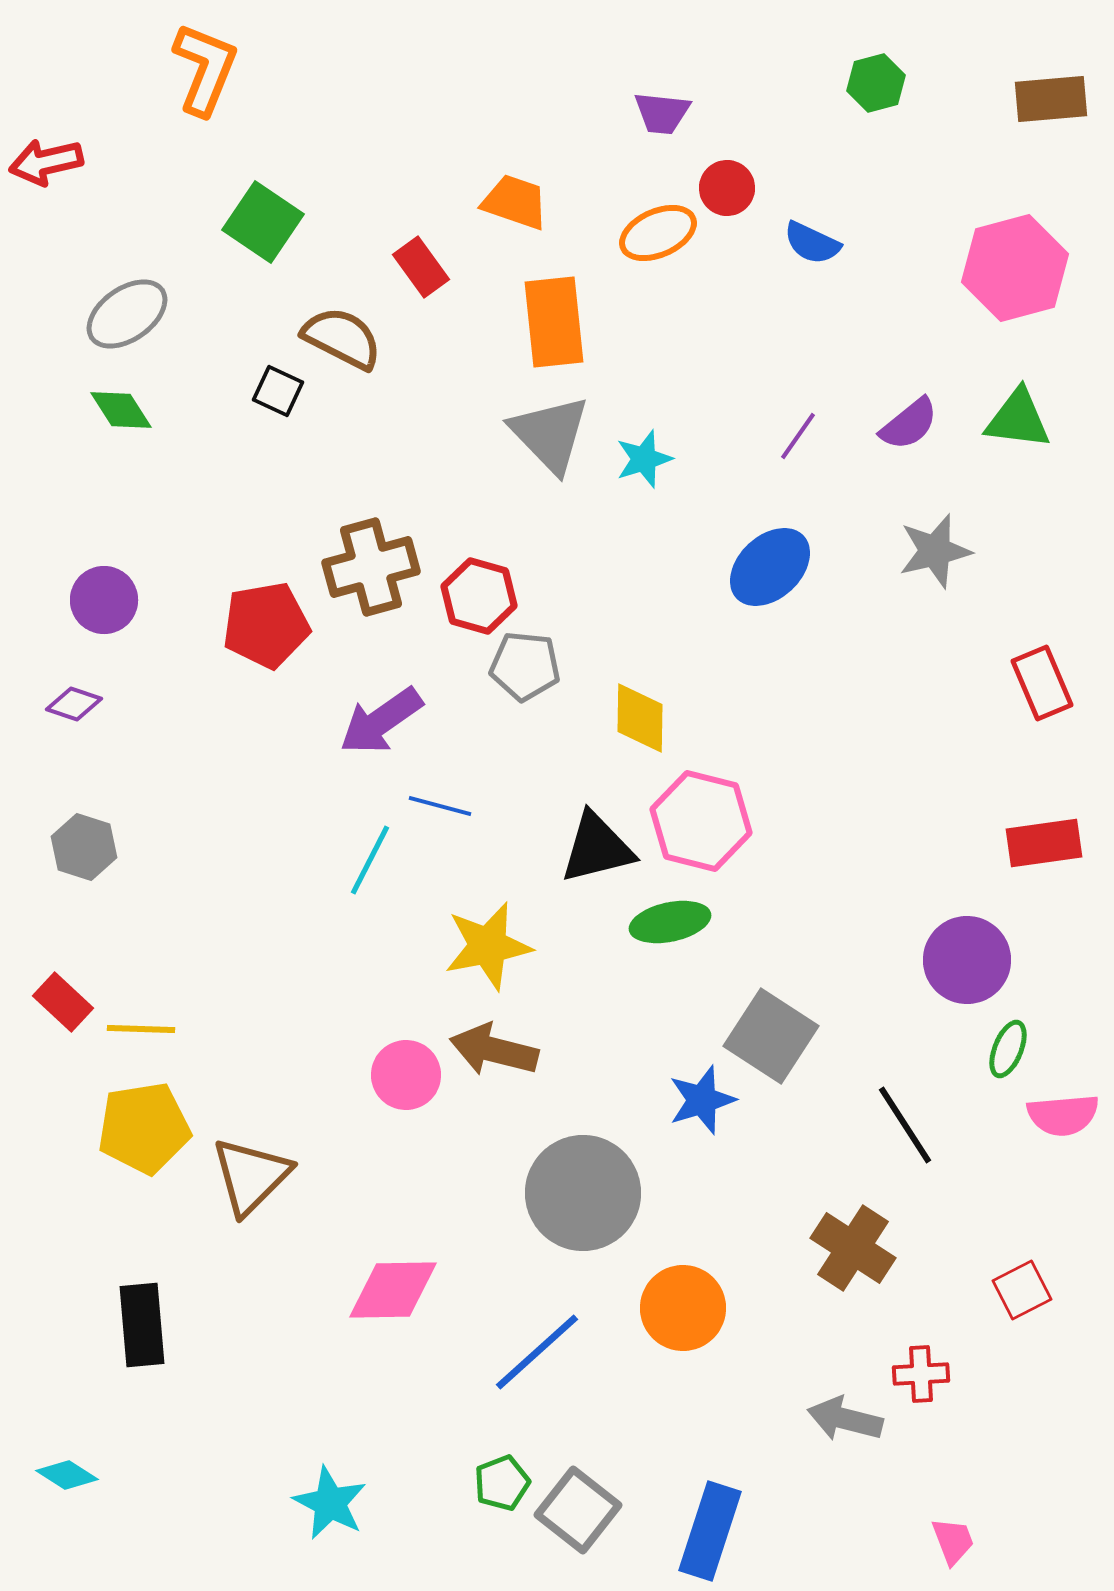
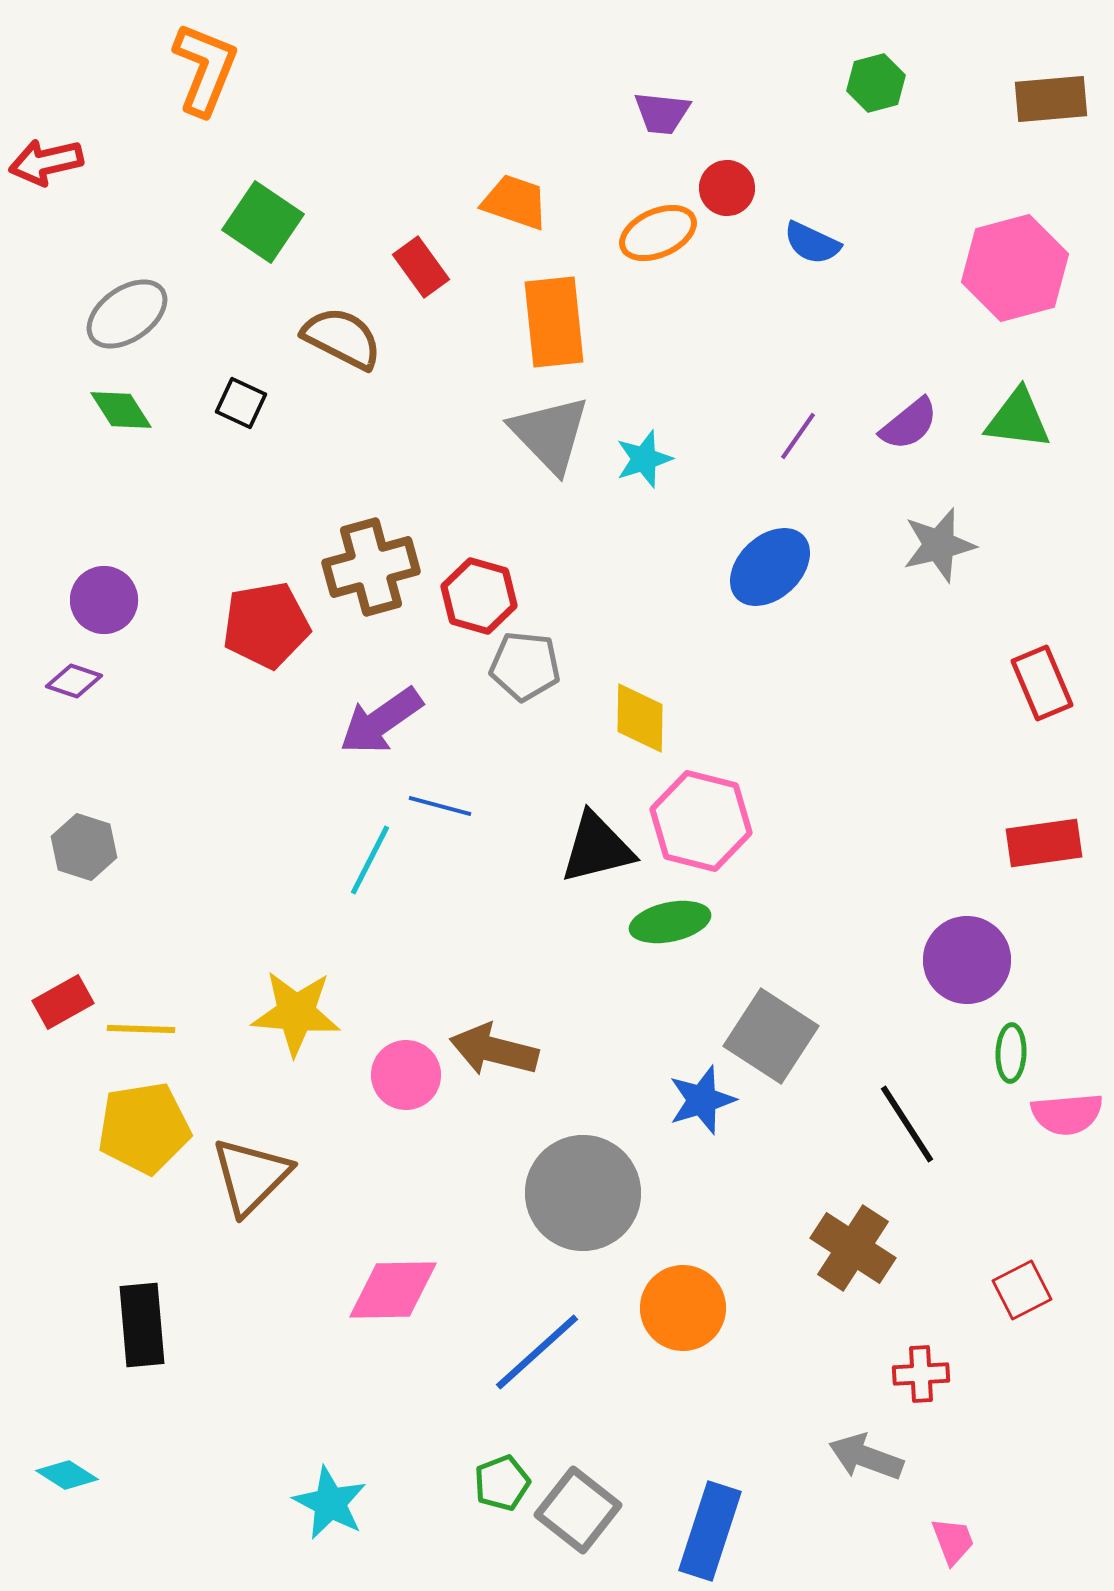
black square at (278, 391): moved 37 px left, 12 px down
gray star at (935, 551): moved 4 px right, 6 px up
purple diamond at (74, 704): moved 23 px up
yellow star at (488, 946): moved 192 px left, 67 px down; rotated 16 degrees clockwise
red rectangle at (63, 1002): rotated 72 degrees counterclockwise
green ellipse at (1008, 1049): moved 3 px right, 4 px down; rotated 20 degrees counterclockwise
pink semicircle at (1063, 1115): moved 4 px right, 1 px up
black line at (905, 1125): moved 2 px right, 1 px up
gray arrow at (845, 1419): moved 21 px right, 38 px down; rotated 6 degrees clockwise
